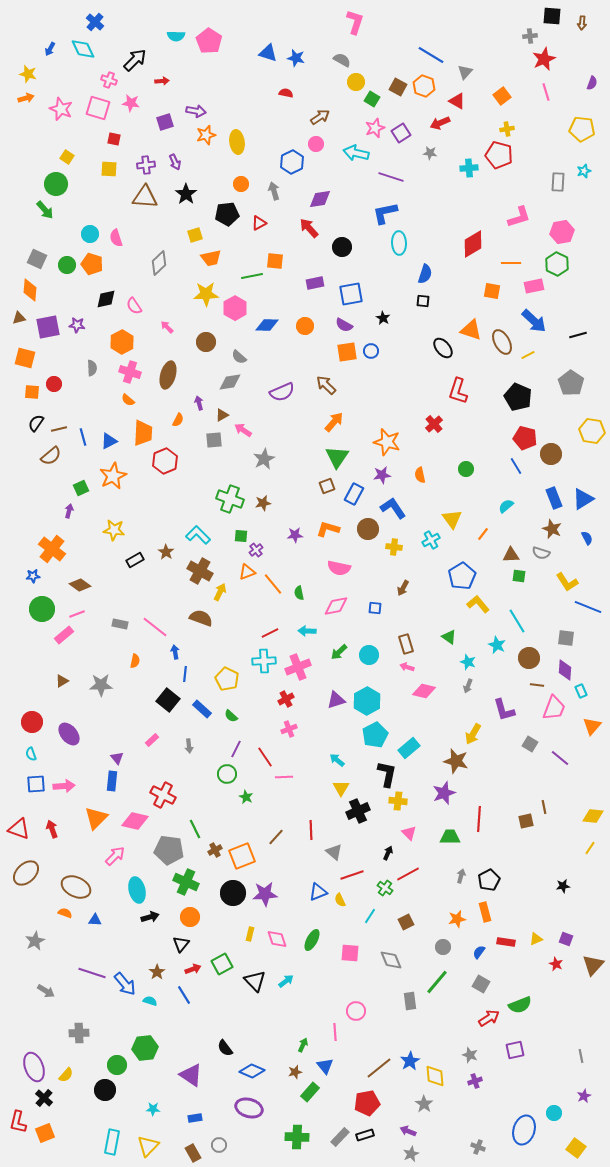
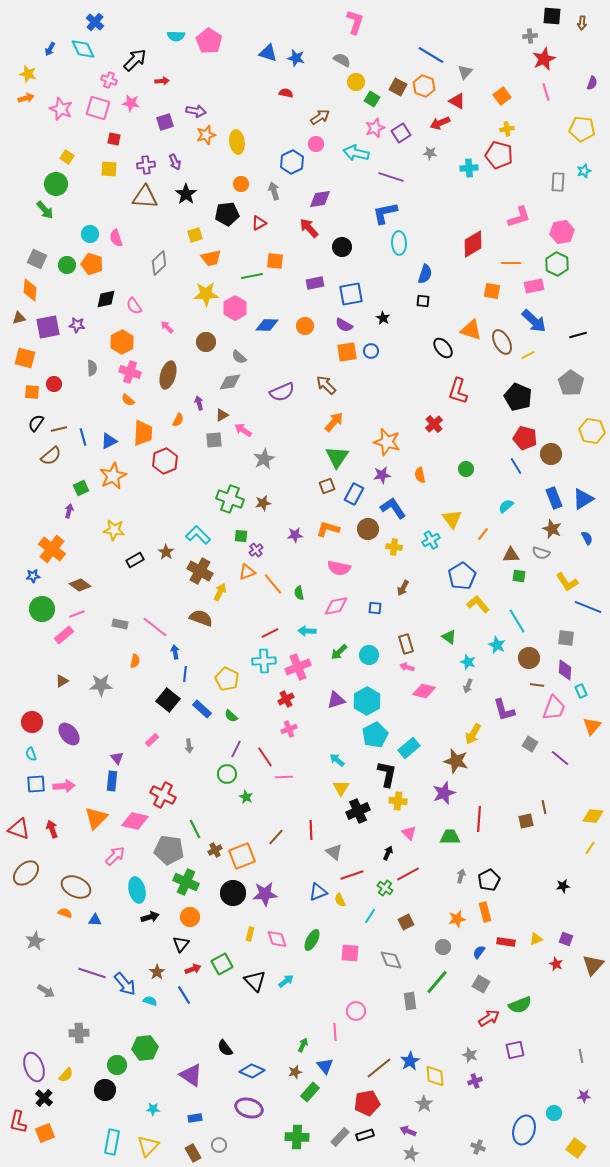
purple star at (584, 1096): rotated 24 degrees clockwise
